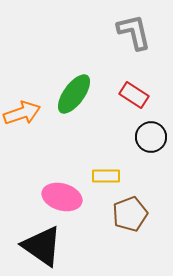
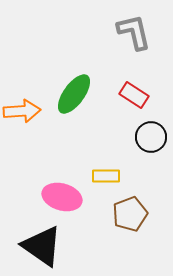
orange arrow: moved 2 px up; rotated 15 degrees clockwise
